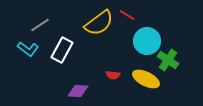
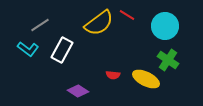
cyan circle: moved 18 px right, 15 px up
purple diamond: rotated 30 degrees clockwise
